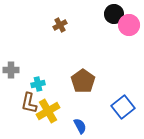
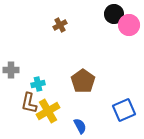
blue square: moved 1 px right, 3 px down; rotated 15 degrees clockwise
